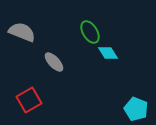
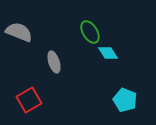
gray semicircle: moved 3 px left
gray ellipse: rotated 25 degrees clockwise
cyan pentagon: moved 11 px left, 9 px up
